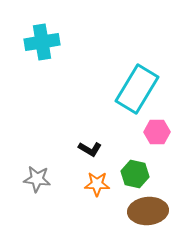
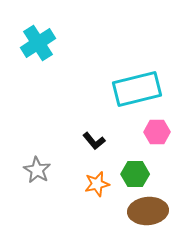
cyan cross: moved 4 px left, 1 px down; rotated 24 degrees counterclockwise
cyan rectangle: rotated 45 degrees clockwise
black L-shape: moved 4 px right, 8 px up; rotated 20 degrees clockwise
green hexagon: rotated 12 degrees counterclockwise
gray star: moved 9 px up; rotated 24 degrees clockwise
orange star: rotated 15 degrees counterclockwise
